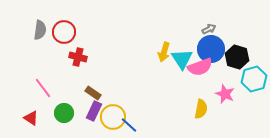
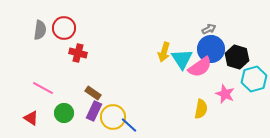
red circle: moved 4 px up
red cross: moved 4 px up
pink semicircle: rotated 15 degrees counterclockwise
pink line: rotated 25 degrees counterclockwise
